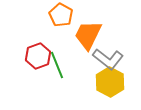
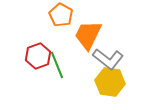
yellow hexagon: rotated 20 degrees counterclockwise
